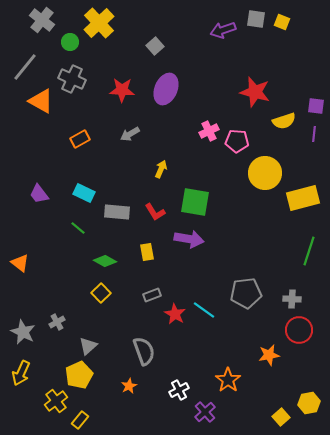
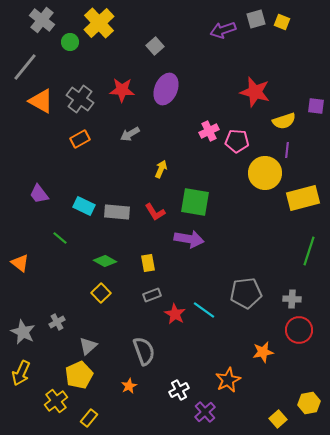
gray square at (256, 19): rotated 24 degrees counterclockwise
gray cross at (72, 79): moved 8 px right, 20 px down; rotated 12 degrees clockwise
purple line at (314, 134): moved 27 px left, 16 px down
cyan rectangle at (84, 193): moved 13 px down
green line at (78, 228): moved 18 px left, 10 px down
yellow rectangle at (147, 252): moved 1 px right, 11 px down
orange star at (269, 355): moved 6 px left, 3 px up
orange star at (228, 380): rotated 10 degrees clockwise
yellow square at (281, 417): moved 3 px left, 2 px down
yellow rectangle at (80, 420): moved 9 px right, 2 px up
